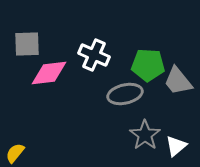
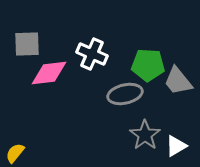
white cross: moved 2 px left, 1 px up
white triangle: rotated 10 degrees clockwise
